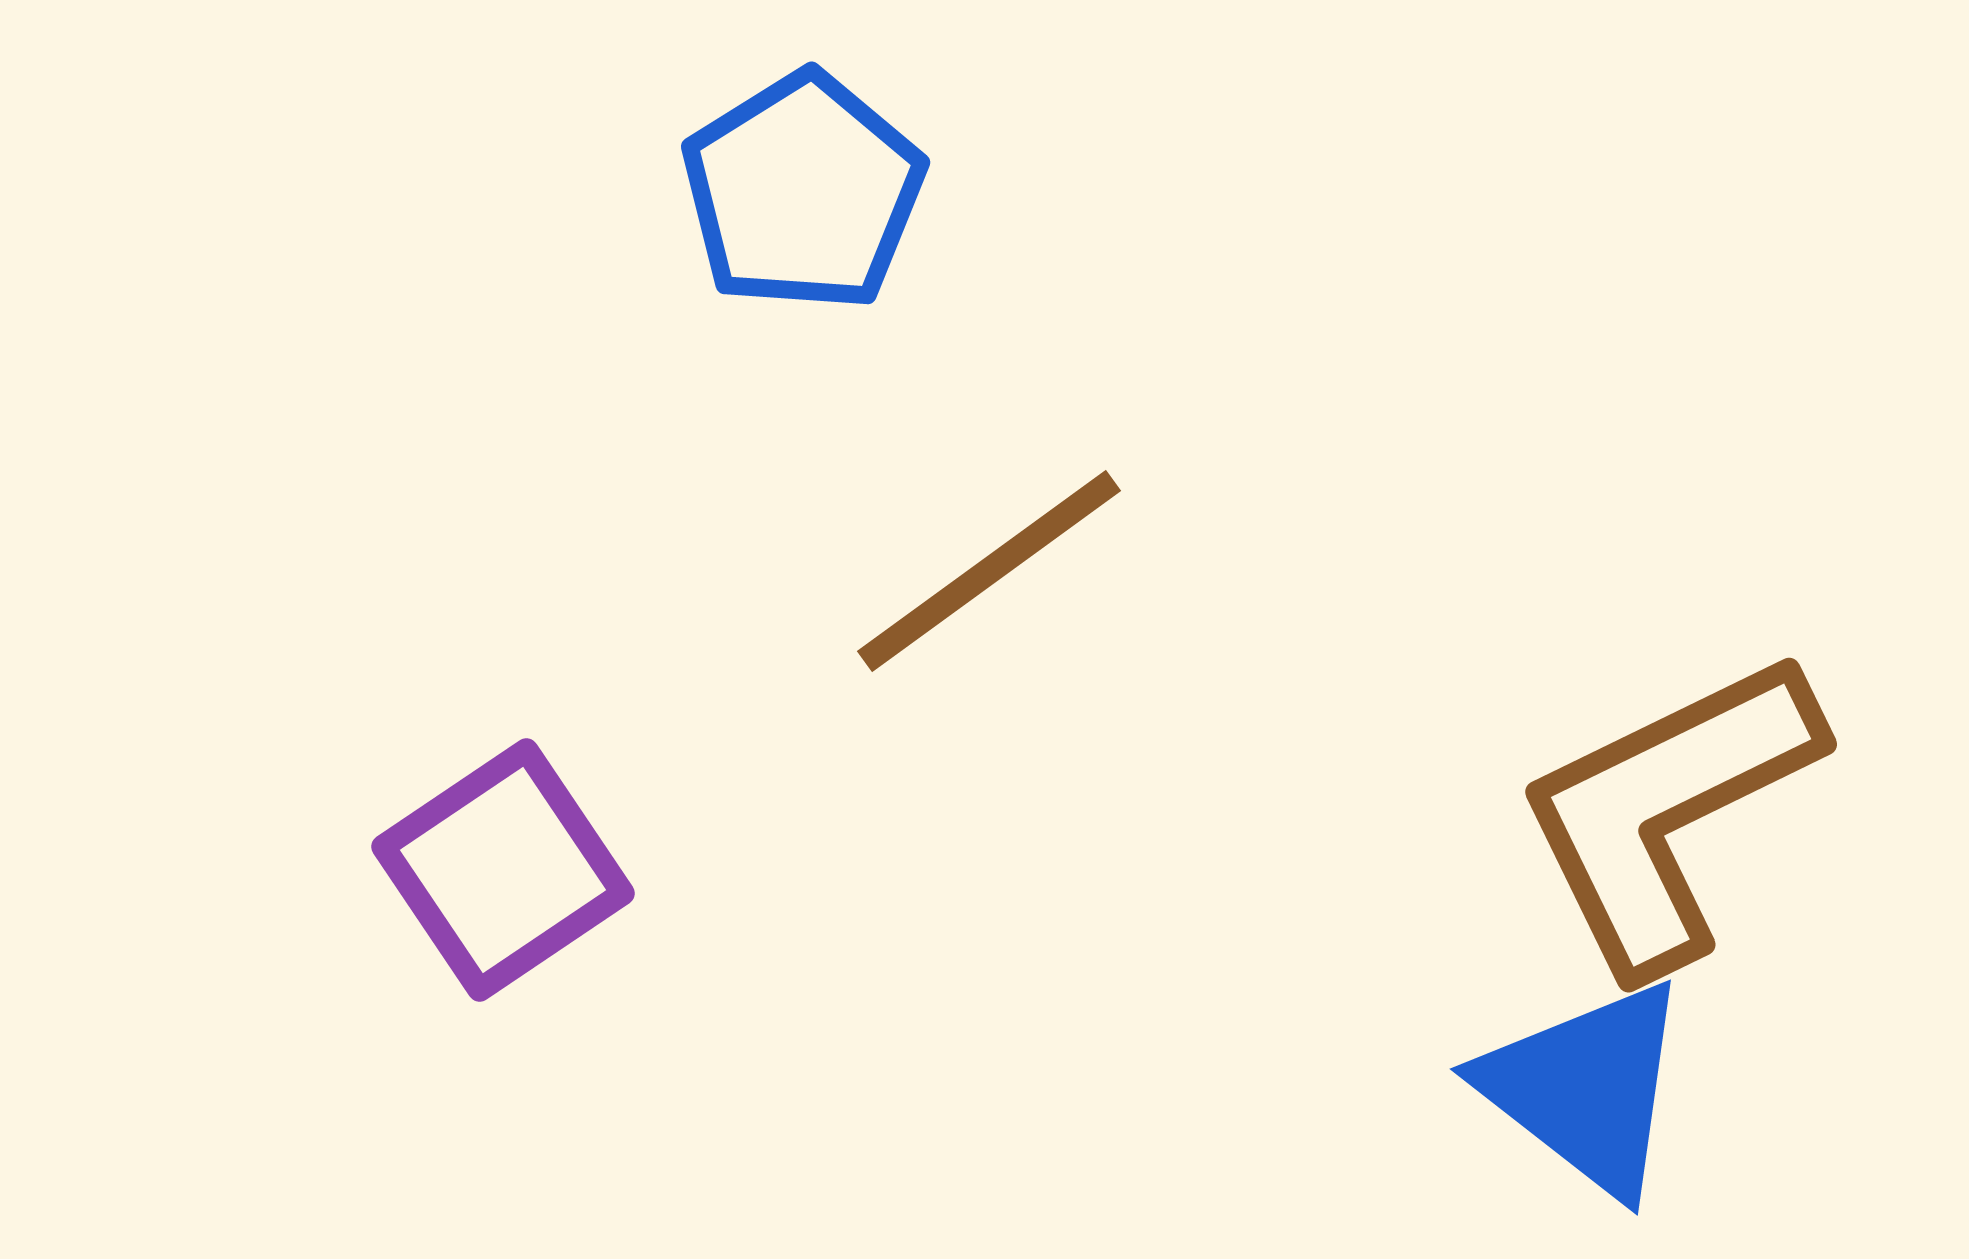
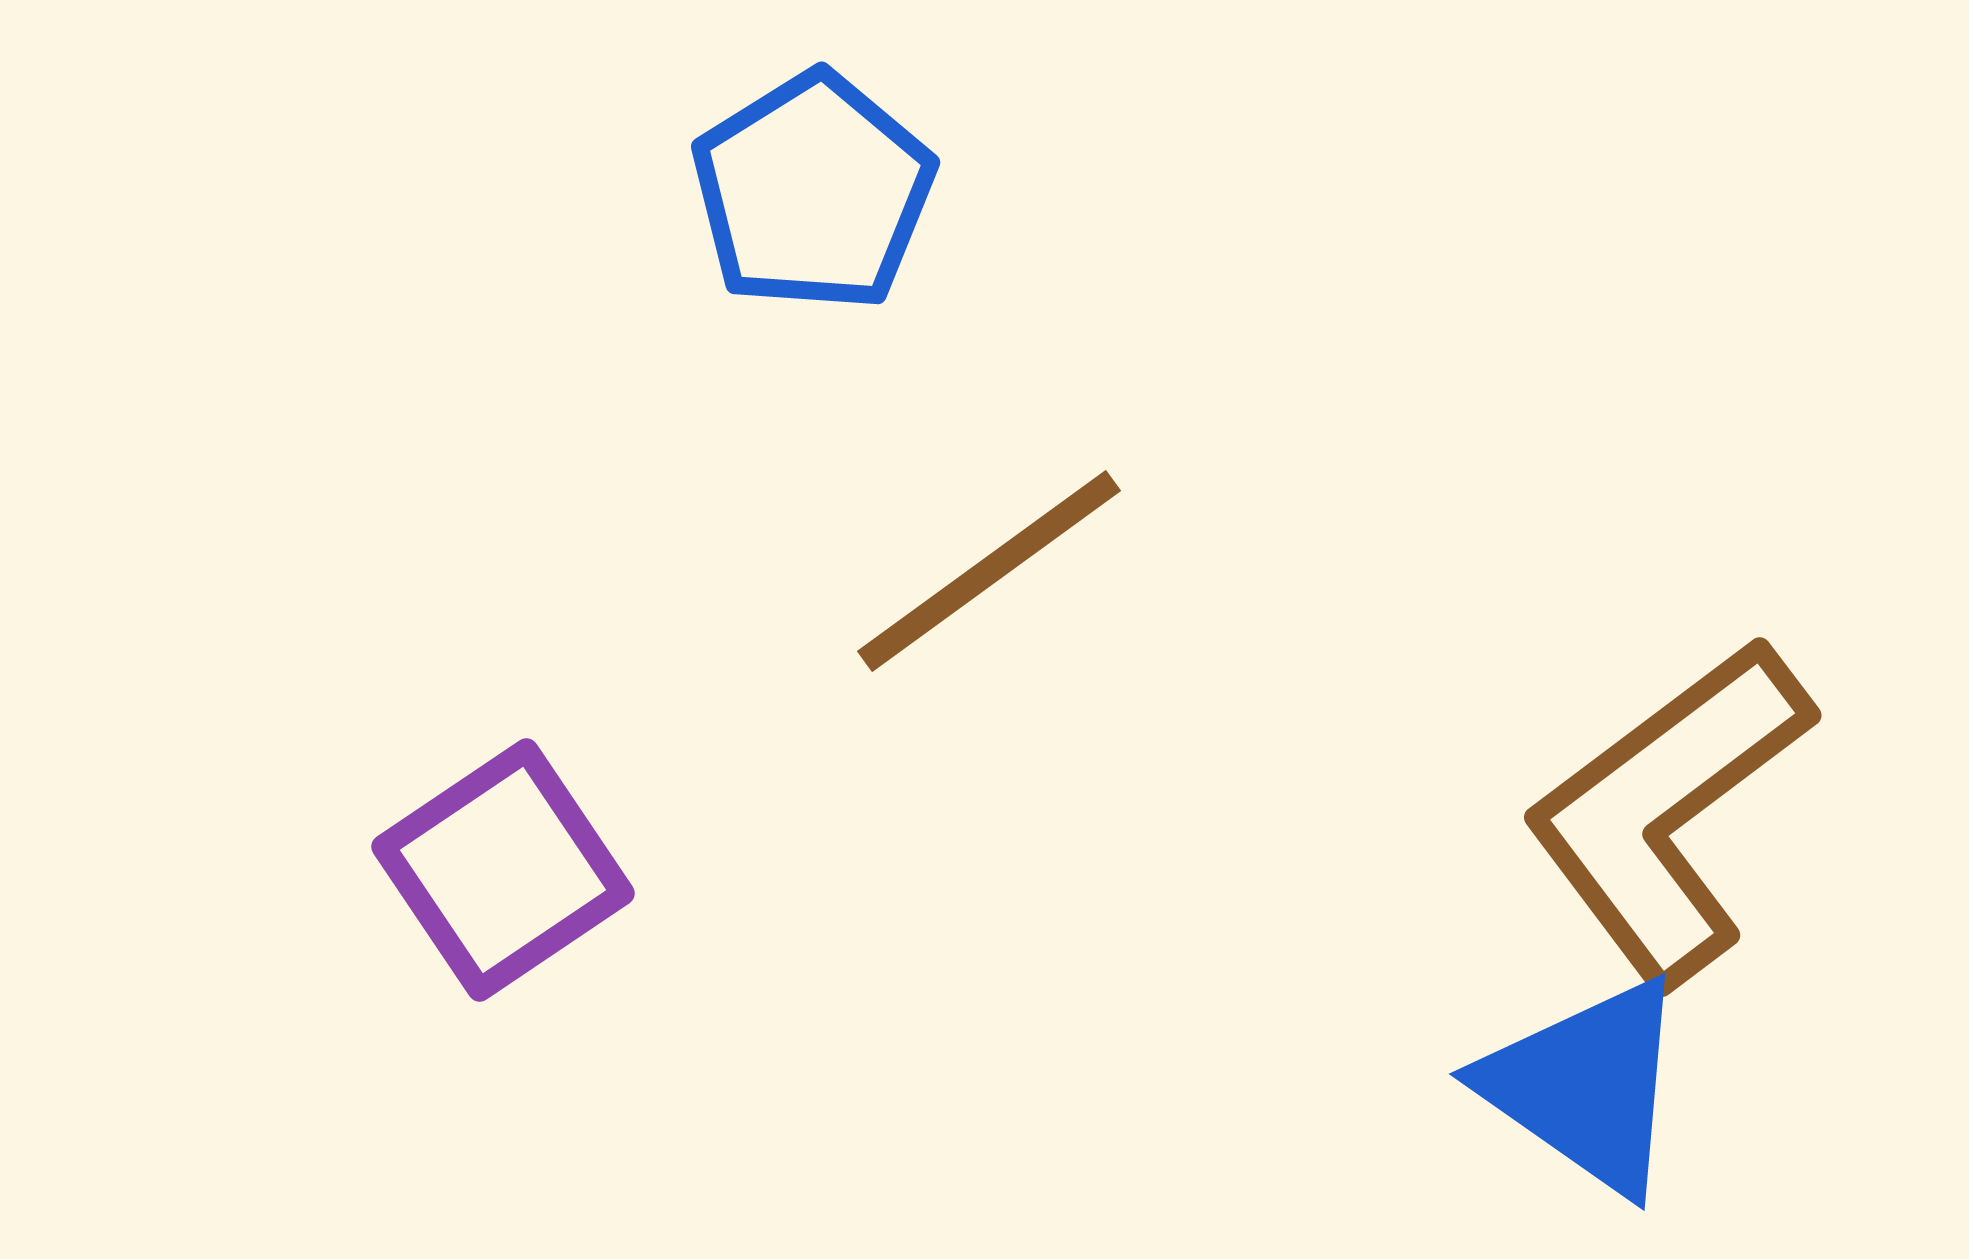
blue pentagon: moved 10 px right
brown L-shape: rotated 11 degrees counterclockwise
blue triangle: moved 2 px up; rotated 3 degrees counterclockwise
